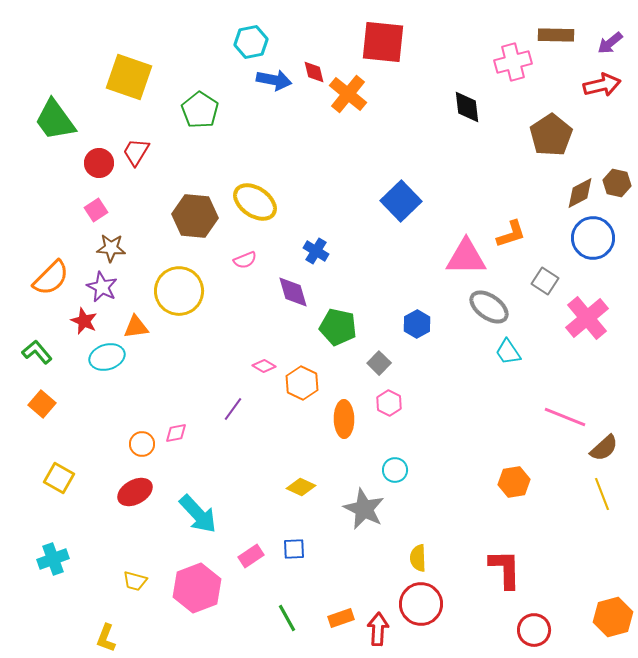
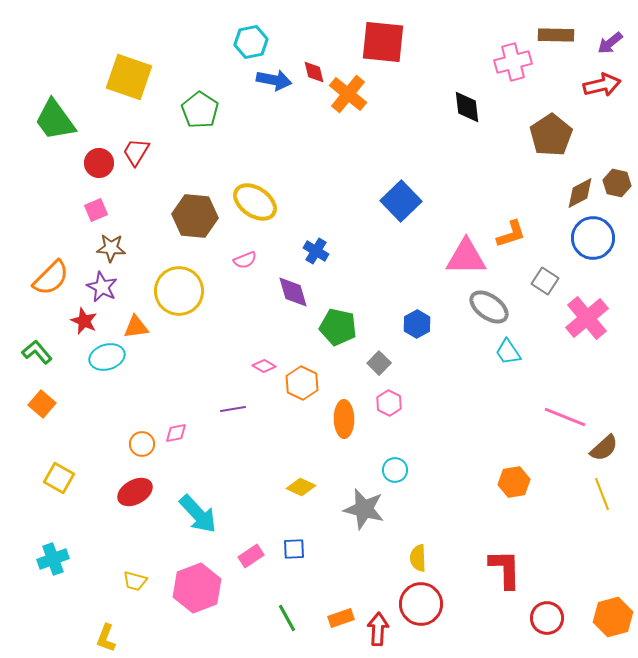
pink square at (96, 210): rotated 10 degrees clockwise
purple line at (233, 409): rotated 45 degrees clockwise
gray star at (364, 509): rotated 12 degrees counterclockwise
red circle at (534, 630): moved 13 px right, 12 px up
